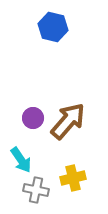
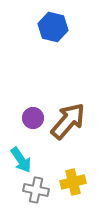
yellow cross: moved 4 px down
